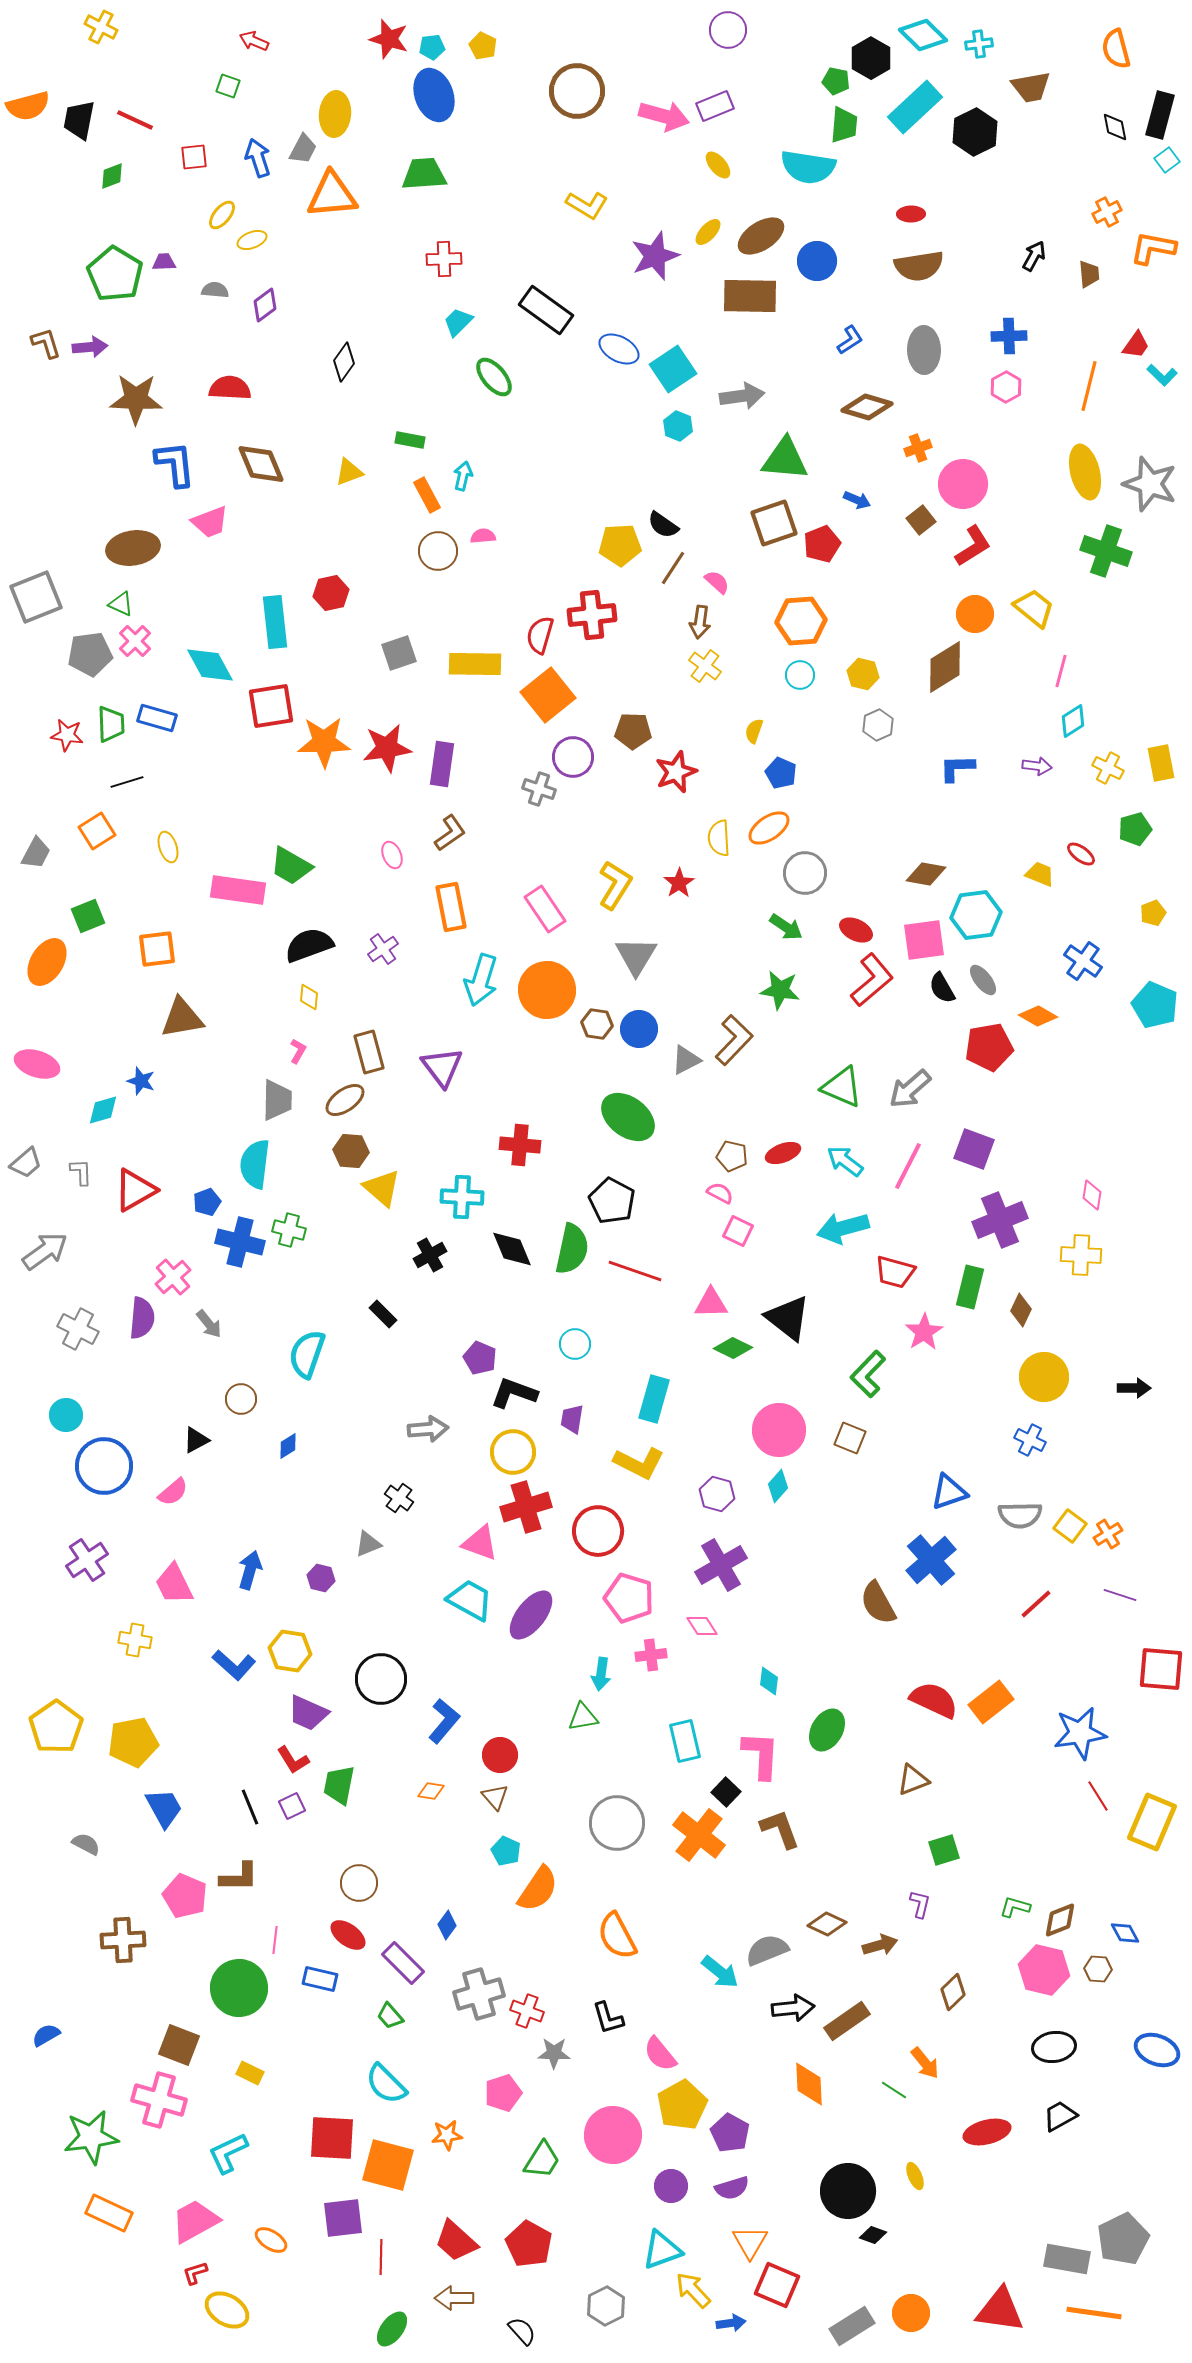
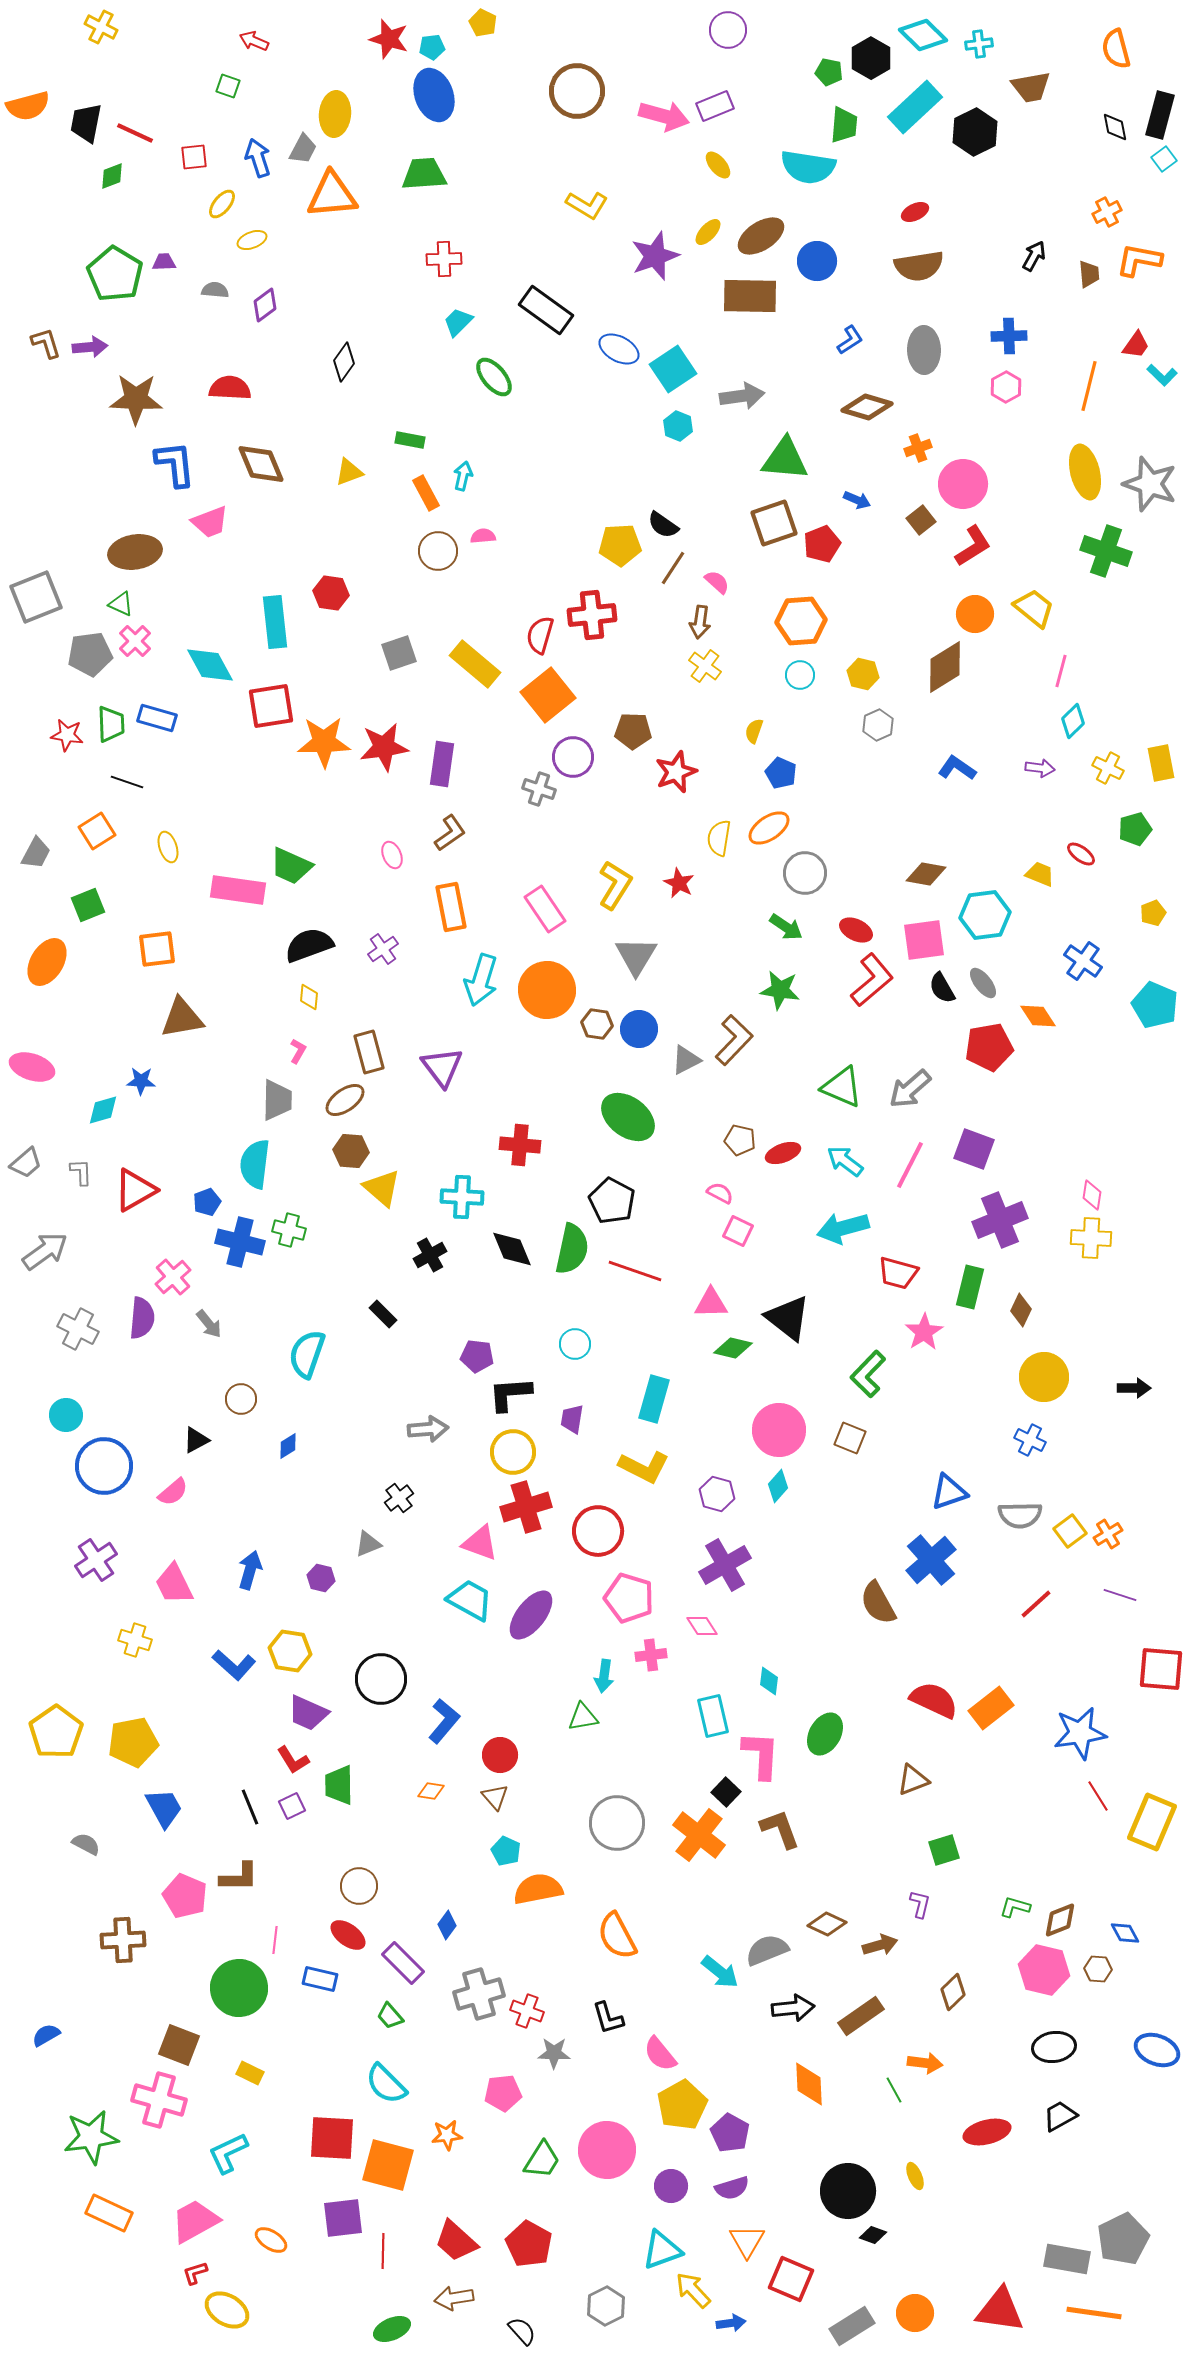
yellow pentagon at (483, 46): moved 23 px up
green pentagon at (836, 81): moved 7 px left, 9 px up
black trapezoid at (79, 120): moved 7 px right, 3 px down
red line at (135, 120): moved 13 px down
cyan square at (1167, 160): moved 3 px left, 1 px up
red ellipse at (911, 214): moved 4 px right, 2 px up; rotated 24 degrees counterclockwise
yellow ellipse at (222, 215): moved 11 px up
orange L-shape at (1153, 248): moved 14 px left, 12 px down
orange rectangle at (427, 495): moved 1 px left, 2 px up
brown ellipse at (133, 548): moved 2 px right, 4 px down
red hexagon at (331, 593): rotated 20 degrees clockwise
yellow rectangle at (475, 664): rotated 39 degrees clockwise
cyan diamond at (1073, 721): rotated 12 degrees counterclockwise
red star at (387, 748): moved 3 px left, 1 px up
purple arrow at (1037, 766): moved 3 px right, 2 px down
blue L-shape at (957, 768): rotated 36 degrees clockwise
black line at (127, 782): rotated 36 degrees clockwise
yellow semicircle at (719, 838): rotated 12 degrees clockwise
green trapezoid at (291, 866): rotated 6 degrees counterclockwise
red star at (679, 883): rotated 12 degrees counterclockwise
cyan hexagon at (976, 915): moved 9 px right
green square at (88, 916): moved 11 px up
gray ellipse at (983, 980): moved 3 px down
orange diamond at (1038, 1016): rotated 27 degrees clockwise
pink ellipse at (37, 1064): moved 5 px left, 3 px down
blue star at (141, 1081): rotated 16 degrees counterclockwise
brown pentagon at (732, 1156): moved 8 px right, 16 px up
pink line at (908, 1166): moved 2 px right, 1 px up
yellow cross at (1081, 1255): moved 10 px right, 17 px up
red trapezoid at (895, 1272): moved 3 px right, 1 px down
green diamond at (733, 1348): rotated 12 degrees counterclockwise
purple pentagon at (480, 1358): moved 3 px left, 2 px up; rotated 16 degrees counterclockwise
black L-shape at (514, 1393): moved 4 px left, 1 px down; rotated 24 degrees counterclockwise
yellow L-shape at (639, 1463): moved 5 px right, 4 px down
black cross at (399, 1498): rotated 16 degrees clockwise
yellow square at (1070, 1526): moved 5 px down; rotated 16 degrees clockwise
purple cross at (87, 1560): moved 9 px right
purple cross at (721, 1565): moved 4 px right
yellow cross at (135, 1640): rotated 8 degrees clockwise
cyan arrow at (601, 1674): moved 3 px right, 2 px down
orange rectangle at (991, 1702): moved 6 px down
yellow pentagon at (56, 1727): moved 5 px down
green ellipse at (827, 1730): moved 2 px left, 4 px down
cyan rectangle at (685, 1741): moved 28 px right, 25 px up
green trapezoid at (339, 1785): rotated 12 degrees counterclockwise
brown circle at (359, 1883): moved 3 px down
orange semicircle at (538, 1889): rotated 135 degrees counterclockwise
brown rectangle at (847, 2021): moved 14 px right, 5 px up
orange arrow at (925, 2063): rotated 44 degrees counterclockwise
green line at (894, 2090): rotated 28 degrees clockwise
pink pentagon at (503, 2093): rotated 12 degrees clockwise
pink circle at (613, 2135): moved 6 px left, 15 px down
orange triangle at (750, 2242): moved 3 px left, 1 px up
red line at (381, 2257): moved 2 px right, 6 px up
red square at (777, 2285): moved 14 px right, 6 px up
brown arrow at (454, 2298): rotated 9 degrees counterclockwise
orange circle at (911, 2313): moved 4 px right
green ellipse at (392, 2329): rotated 30 degrees clockwise
